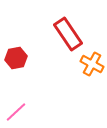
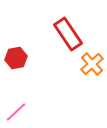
orange cross: rotated 20 degrees clockwise
